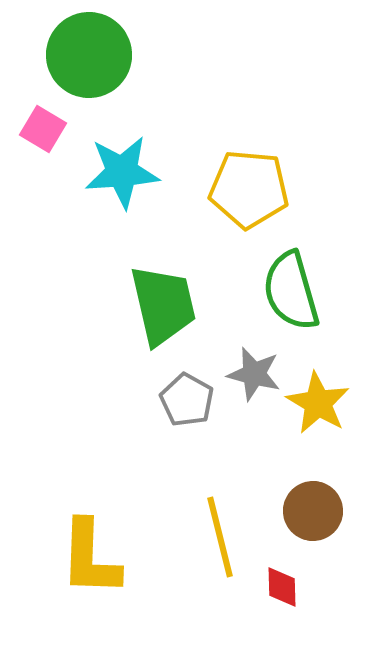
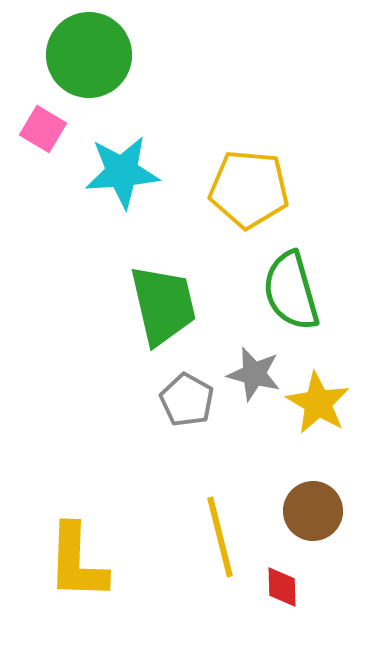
yellow L-shape: moved 13 px left, 4 px down
